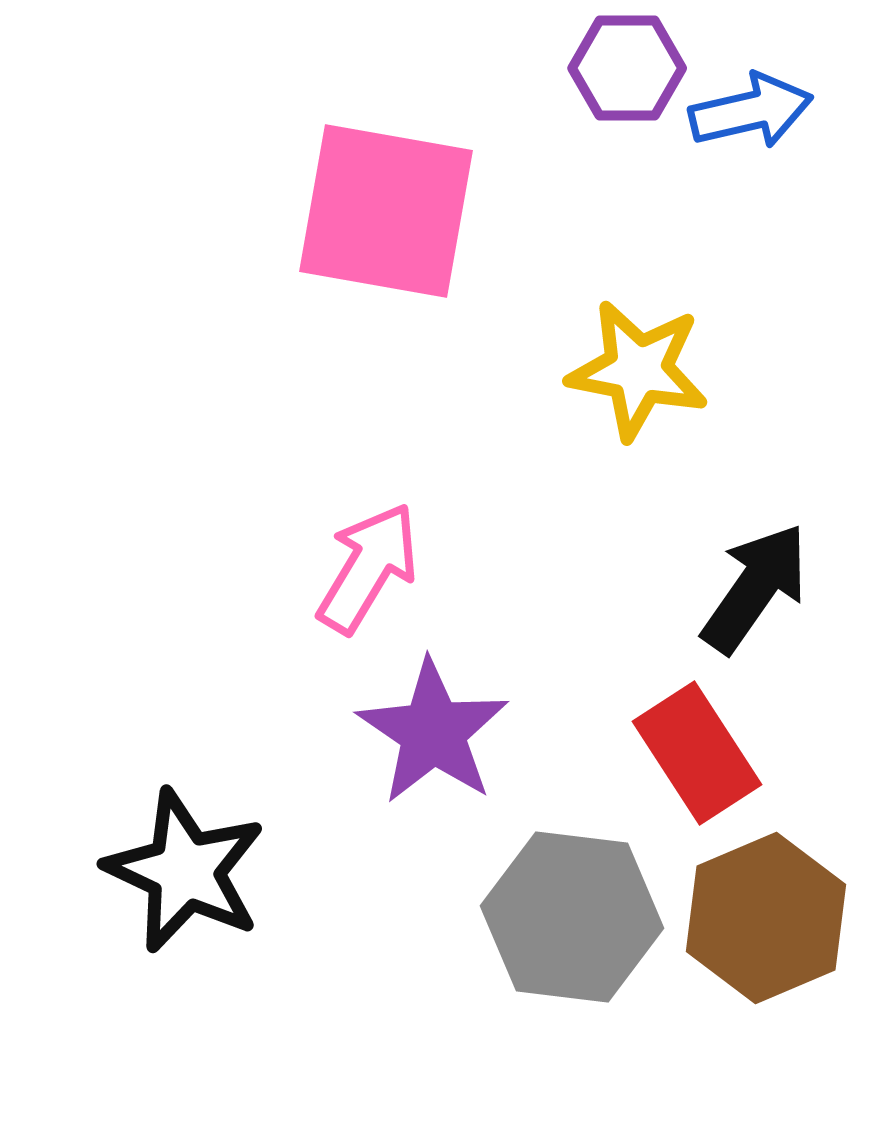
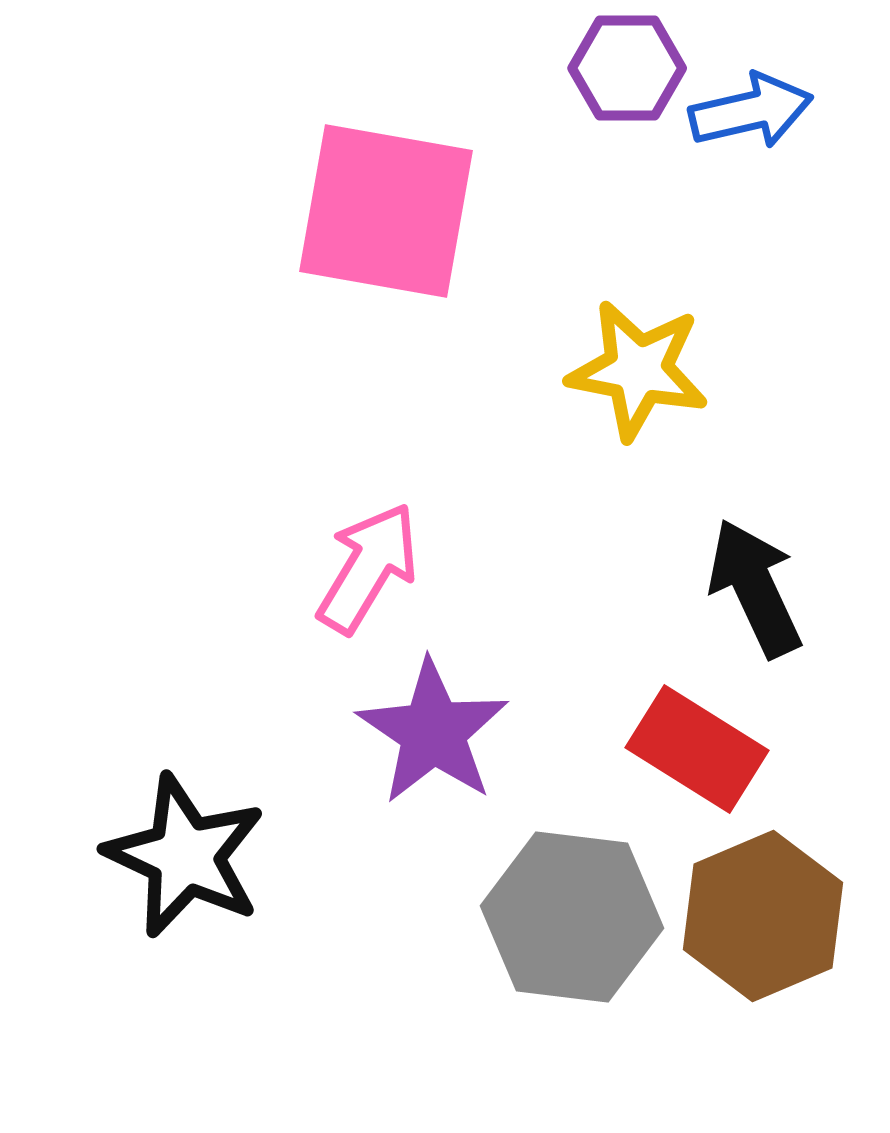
black arrow: rotated 60 degrees counterclockwise
red rectangle: moved 4 px up; rotated 25 degrees counterclockwise
black star: moved 15 px up
brown hexagon: moved 3 px left, 2 px up
